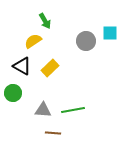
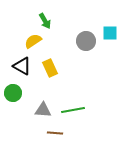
yellow rectangle: rotated 72 degrees counterclockwise
brown line: moved 2 px right
